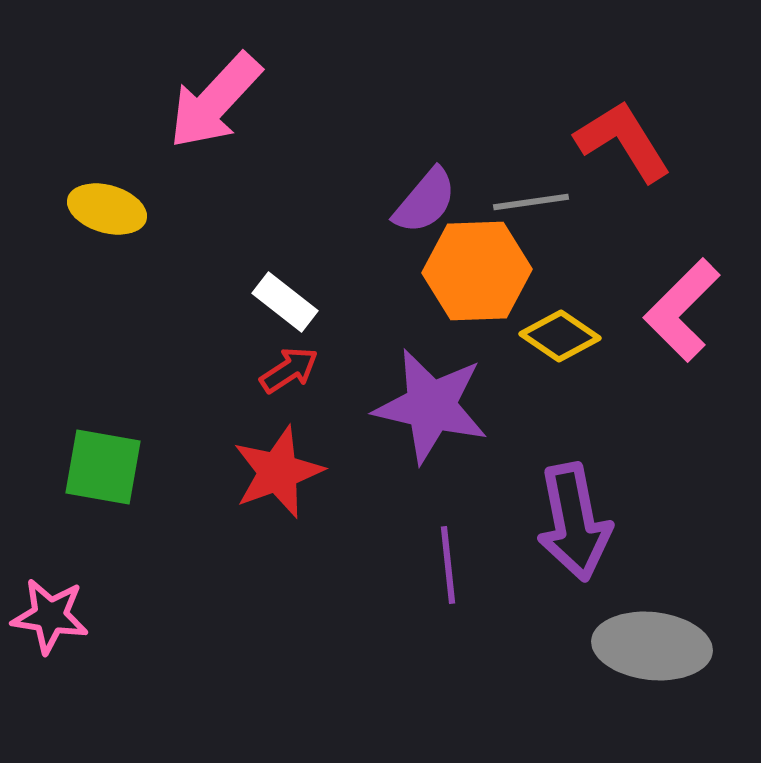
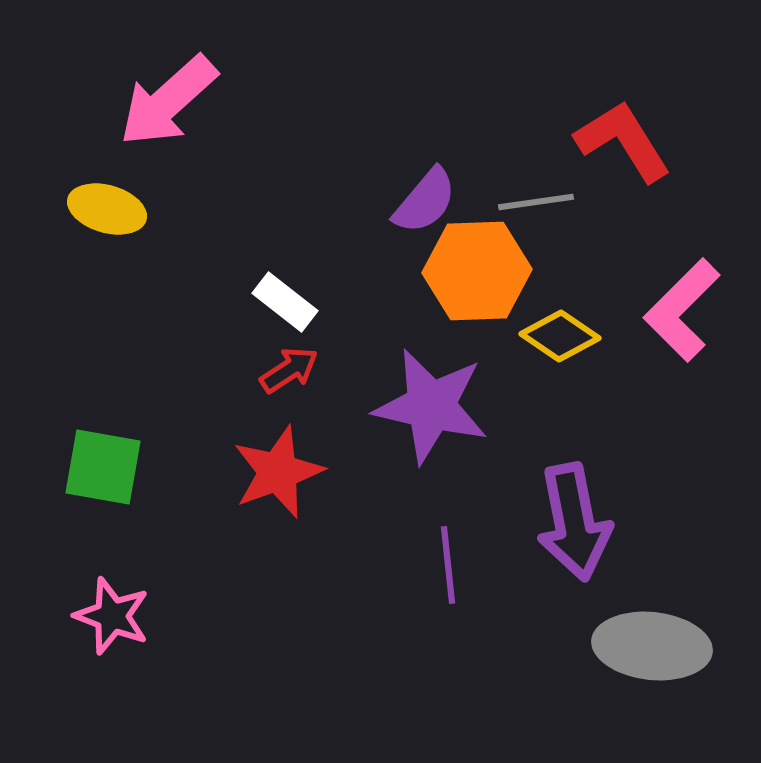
pink arrow: moved 47 px left; rotated 5 degrees clockwise
gray line: moved 5 px right
pink star: moved 62 px right; rotated 12 degrees clockwise
